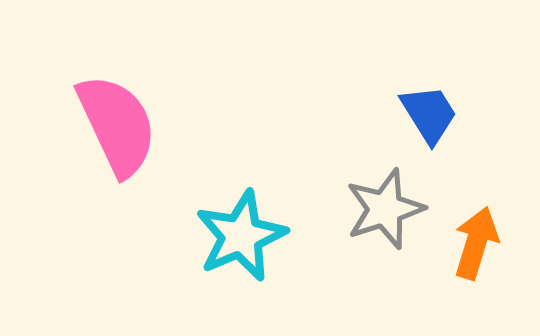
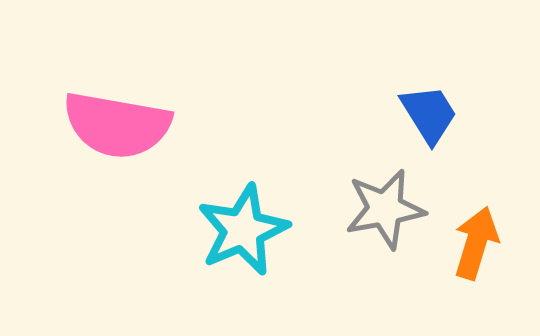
pink semicircle: rotated 125 degrees clockwise
gray star: rotated 8 degrees clockwise
cyan star: moved 2 px right, 6 px up
